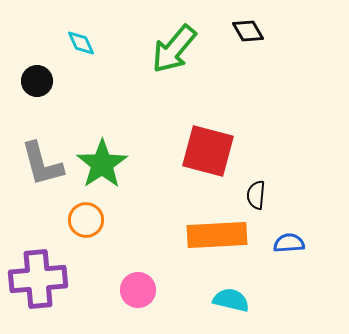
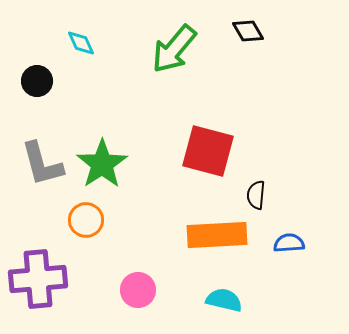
cyan semicircle: moved 7 px left
